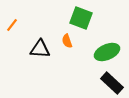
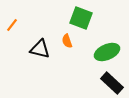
black triangle: rotated 10 degrees clockwise
